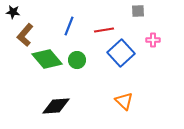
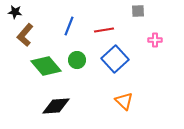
black star: moved 2 px right
pink cross: moved 2 px right
blue square: moved 6 px left, 6 px down
green diamond: moved 1 px left, 7 px down
